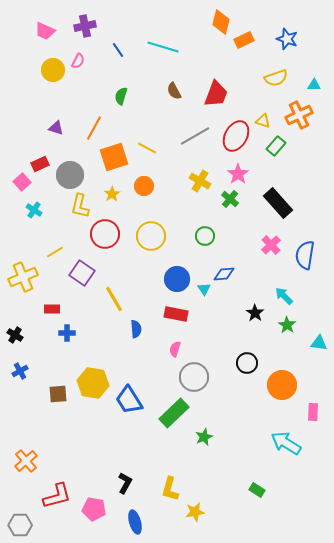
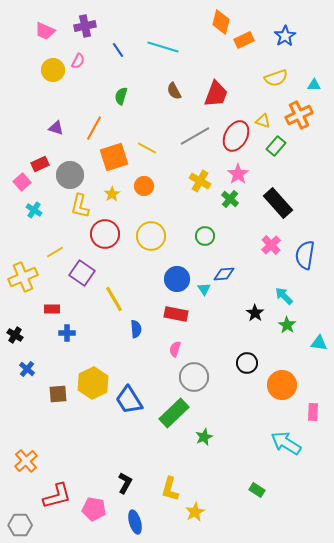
blue star at (287, 39): moved 2 px left, 3 px up; rotated 20 degrees clockwise
blue cross at (20, 371): moved 7 px right, 2 px up; rotated 21 degrees counterclockwise
yellow hexagon at (93, 383): rotated 24 degrees clockwise
yellow star at (195, 512): rotated 18 degrees counterclockwise
